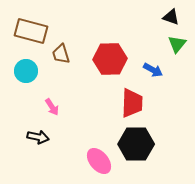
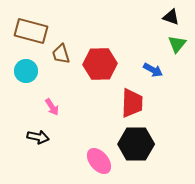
red hexagon: moved 10 px left, 5 px down
